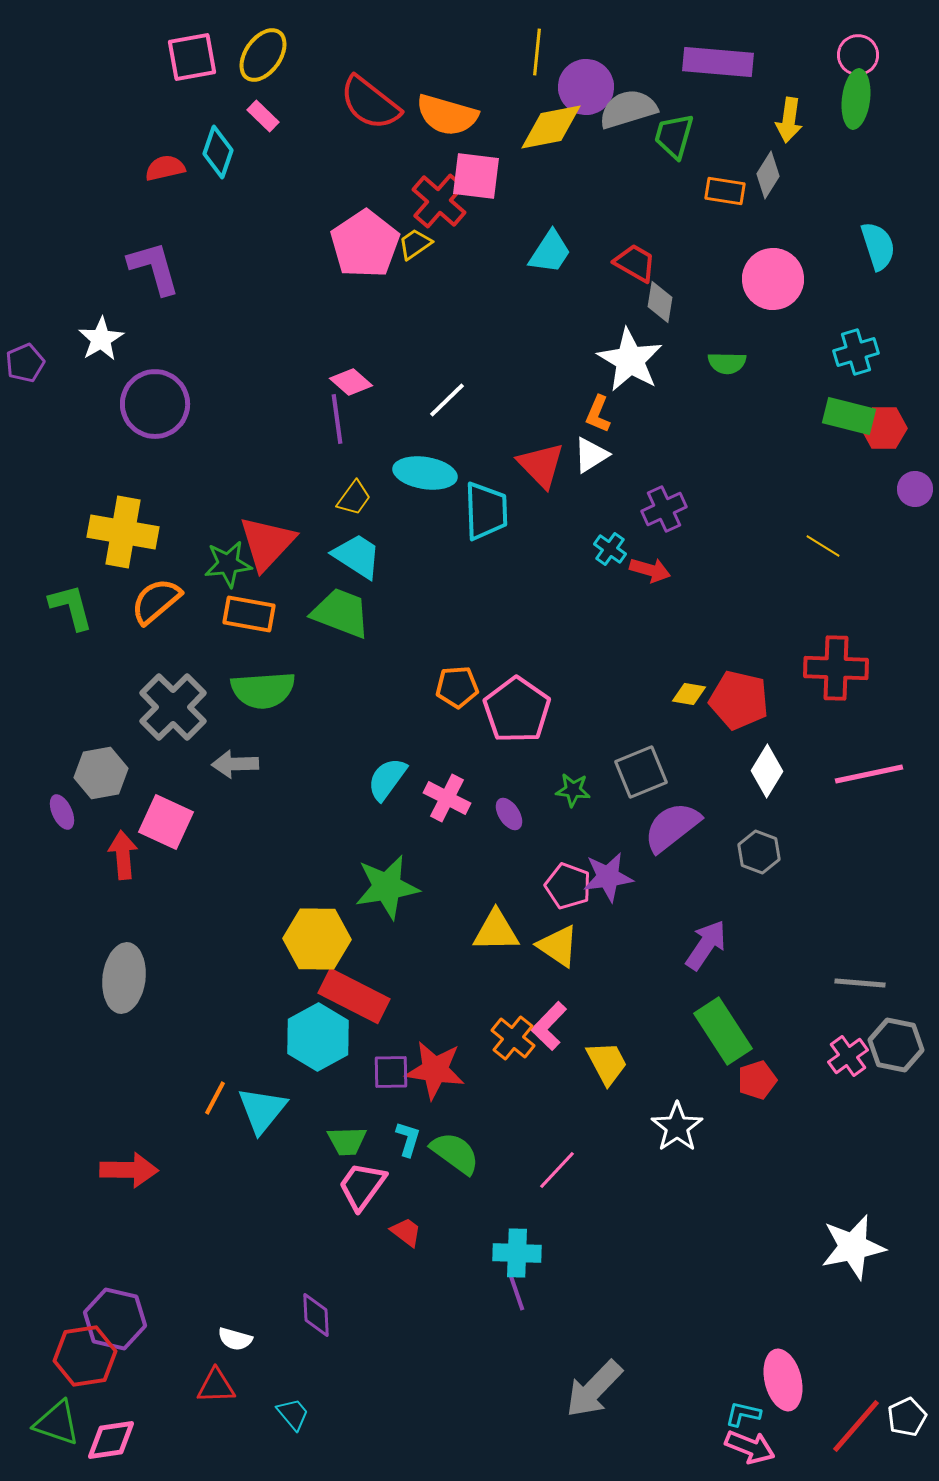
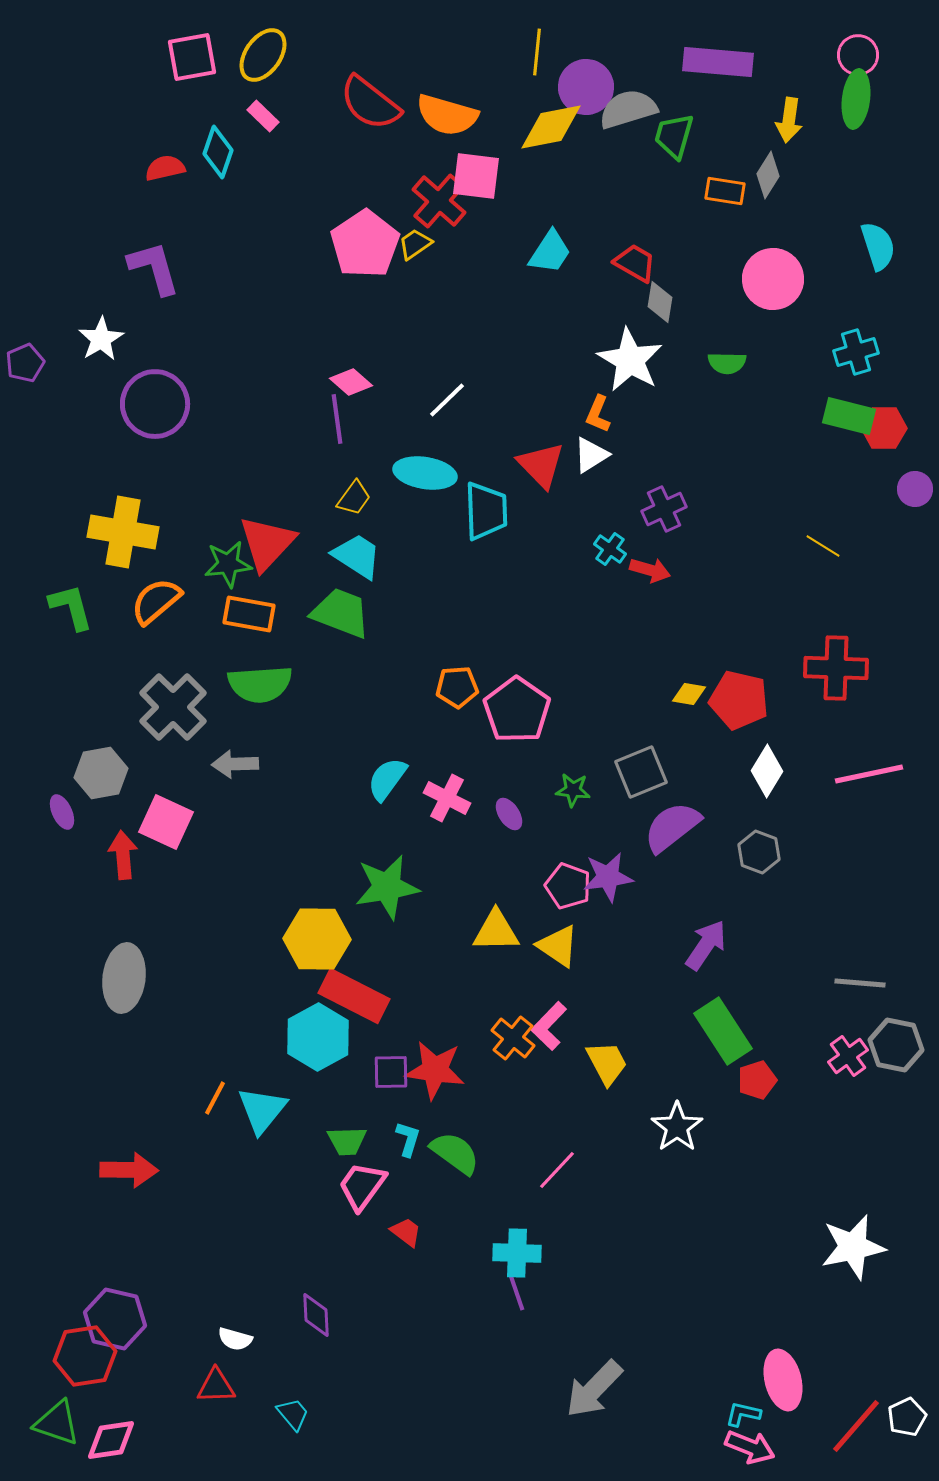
green semicircle at (263, 690): moved 3 px left, 6 px up
